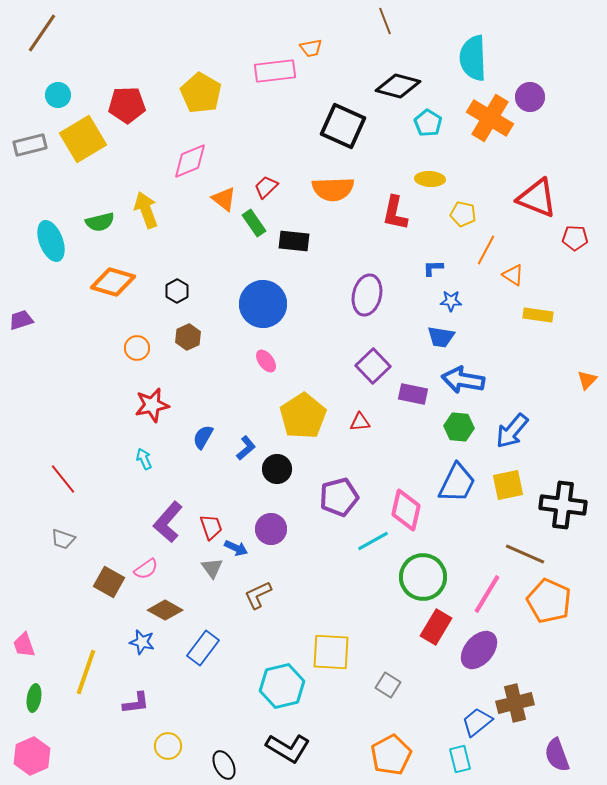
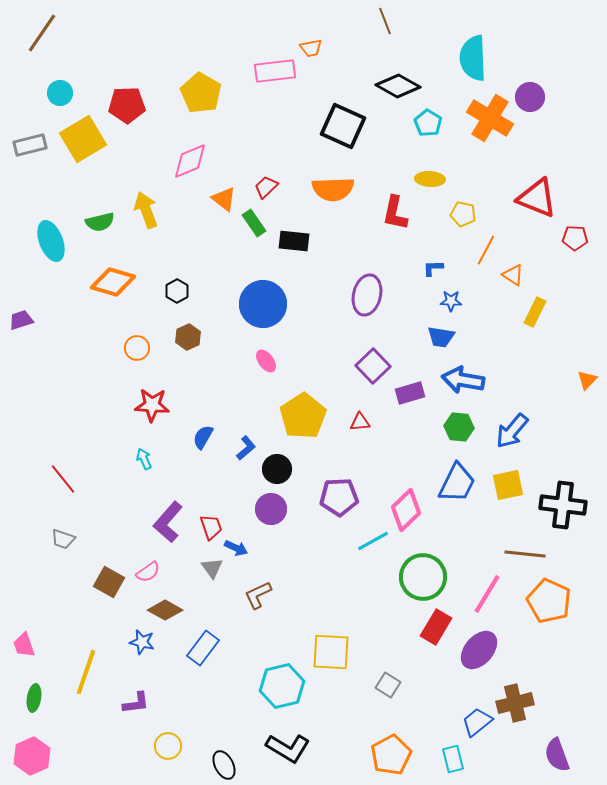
black diamond at (398, 86): rotated 15 degrees clockwise
cyan circle at (58, 95): moved 2 px right, 2 px up
yellow rectangle at (538, 315): moved 3 px left, 3 px up; rotated 72 degrees counterclockwise
purple rectangle at (413, 394): moved 3 px left, 1 px up; rotated 28 degrees counterclockwise
red star at (152, 405): rotated 16 degrees clockwise
purple pentagon at (339, 497): rotated 12 degrees clockwise
pink diamond at (406, 510): rotated 33 degrees clockwise
purple circle at (271, 529): moved 20 px up
brown line at (525, 554): rotated 18 degrees counterclockwise
pink semicircle at (146, 569): moved 2 px right, 3 px down
cyan rectangle at (460, 759): moved 7 px left
